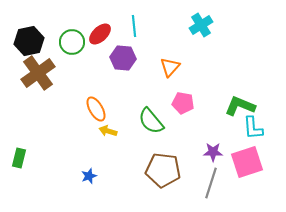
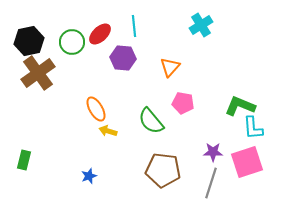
green rectangle: moved 5 px right, 2 px down
